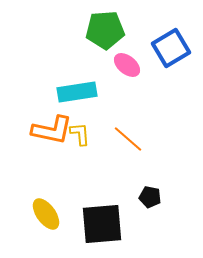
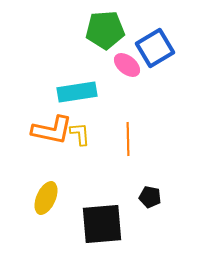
blue square: moved 16 px left
orange line: rotated 48 degrees clockwise
yellow ellipse: moved 16 px up; rotated 60 degrees clockwise
